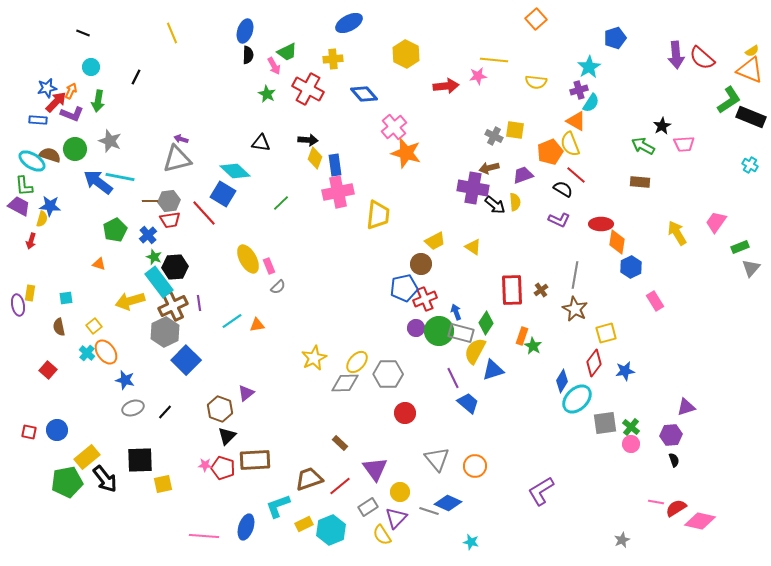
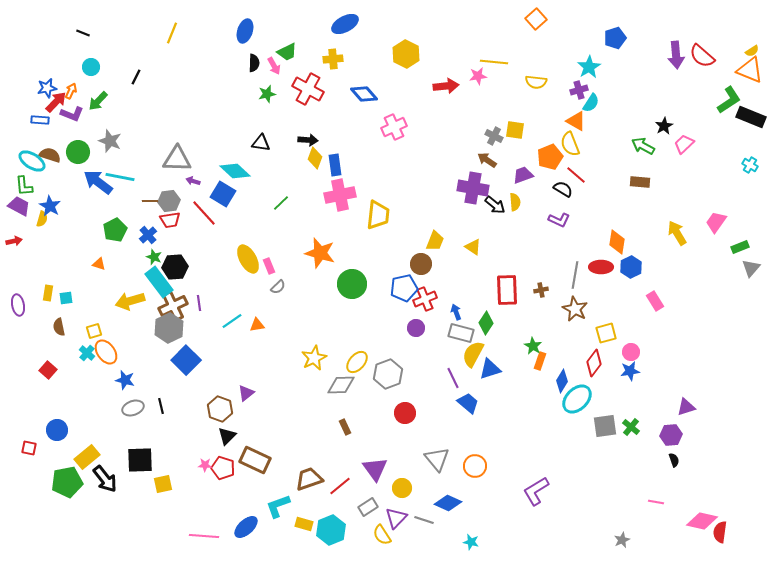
blue ellipse at (349, 23): moved 4 px left, 1 px down
yellow line at (172, 33): rotated 45 degrees clockwise
black semicircle at (248, 55): moved 6 px right, 8 px down
red semicircle at (702, 58): moved 2 px up
yellow line at (494, 60): moved 2 px down
green star at (267, 94): rotated 30 degrees clockwise
green arrow at (98, 101): rotated 35 degrees clockwise
blue rectangle at (38, 120): moved 2 px right
black star at (662, 126): moved 2 px right
pink cross at (394, 127): rotated 15 degrees clockwise
purple arrow at (181, 139): moved 12 px right, 42 px down
pink trapezoid at (684, 144): rotated 140 degrees clockwise
green circle at (75, 149): moved 3 px right, 3 px down
orange pentagon at (550, 152): moved 5 px down
orange star at (406, 153): moved 86 px left, 100 px down
gray triangle at (177, 159): rotated 16 degrees clockwise
brown arrow at (489, 168): moved 2 px left, 8 px up; rotated 48 degrees clockwise
pink cross at (338, 192): moved 2 px right, 3 px down
blue star at (50, 206): rotated 25 degrees clockwise
red ellipse at (601, 224): moved 43 px down
red arrow at (31, 241): moved 17 px left; rotated 119 degrees counterclockwise
yellow trapezoid at (435, 241): rotated 40 degrees counterclockwise
red rectangle at (512, 290): moved 5 px left
brown cross at (541, 290): rotated 24 degrees clockwise
yellow rectangle at (30, 293): moved 18 px right
yellow square at (94, 326): moved 5 px down; rotated 21 degrees clockwise
green circle at (439, 331): moved 87 px left, 47 px up
gray hexagon at (165, 332): moved 4 px right, 4 px up
orange rectangle at (522, 336): moved 18 px right, 25 px down
yellow semicircle at (475, 351): moved 2 px left, 3 px down
blue triangle at (493, 370): moved 3 px left, 1 px up
blue star at (625, 371): moved 5 px right
gray hexagon at (388, 374): rotated 20 degrees counterclockwise
gray diamond at (345, 383): moved 4 px left, 2 px down
black line at (165, 412): moved 4 px left, 6 px up; rotated 56 degrees counterclockwise
gray square at (605, 423): moved 3 px down
red square at (29, 432): moved 16 px down
brown rectangle at (340, 443): moved 5 px right, 16 px up; rotated 21 degrees clockwise
pink circle at (631, 444): moved 92 px up
brown rectangle at (255, 460): rotated 28 degrees clockwise
purple L-shape at (541, 491): moved 5 px left
yellow circle at (400, 492): moved 2 px right, 4 px up
red semicircle at (676, 508): moved 44 px right, 24 px down; rotated 50 degrees counterclockwise
gray line at (429, 511): moved 5 px left, 9 px down
pink diamond at (700, 521): moved 2 px right
yellow rectangle at (304, 524): rotated 42 degrees clockwise
blue ellipse at (246, 527): rotated 30 degrees clockwise
